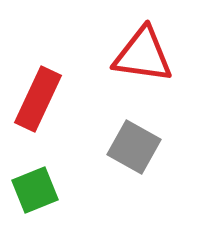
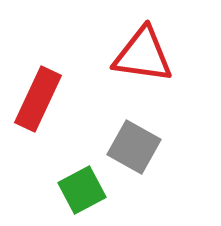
green square: moved 47 px right; rotated 6 degrees counterclockwise
